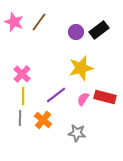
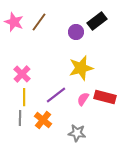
black rectangle: moved 2 px left, 9 px up
yellow line: moved 1 px right, 1 px down
